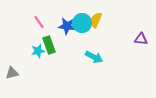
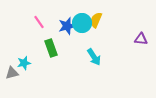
blue star: rotated 24 degrees counterclockwise
green rectangle: moved 2 px right, 3 px down
cyan star: moved 14 px left, 12 px down
cyan arrow: rotated 30 degrees clockwise
